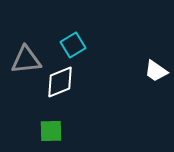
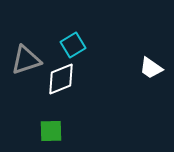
gray triangle: rotated 12 degrees counterclockwise
white trapezoid: moved 5 px left, 3 px up
white diamond: moved 1 px right, 3 px up
